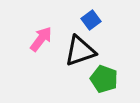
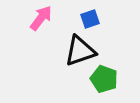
blue square: moved 1 px left, 1 px up; rotated 18 degrees clockwise
pink arrow: moved 21 px up
